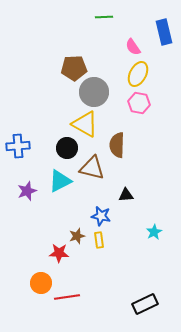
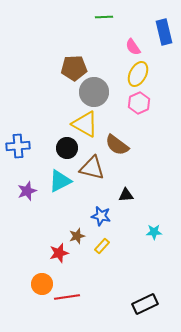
pink hexagon: rotated 25 degrees clockwise
brown semicircle: rotated 55 degrees counterclockwise
cyan star: rotated 28 degrees clockwise
yellow rectangle: moved 3 px right, 6 px down; rotated 49 degrees clockwise
red star: rotated 18 degrees counterclockwise
orange circle: moved 1 px right, 1 px down
